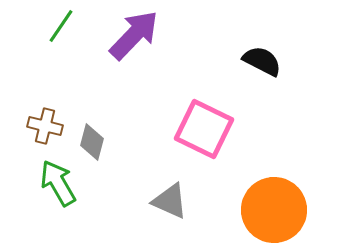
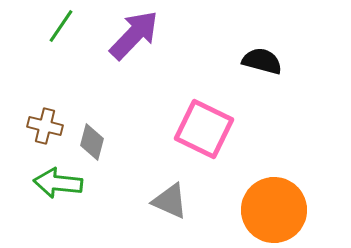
black semicircle: rotated 12 degrees counterclockwise
green arrow: rotated 54 degrees counterclockwise
